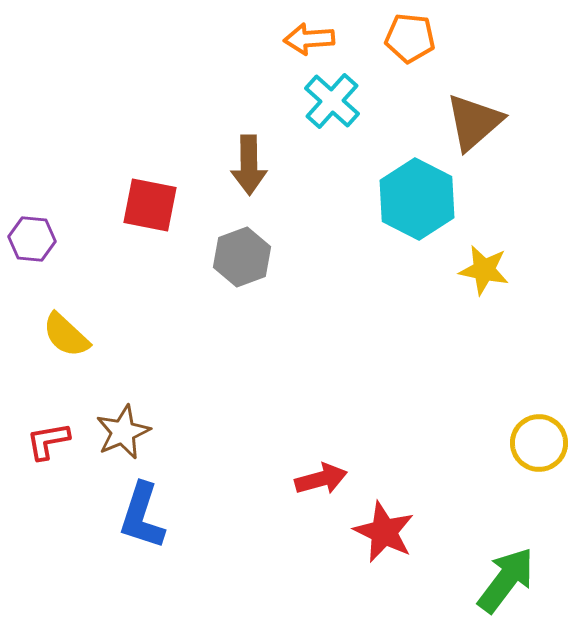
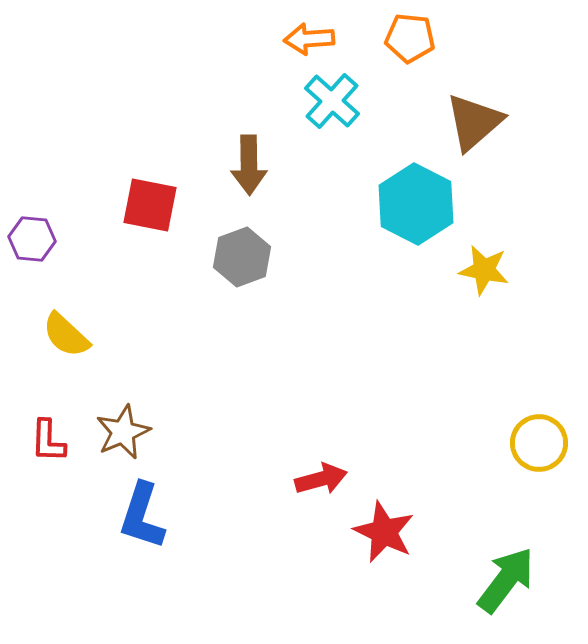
cyan hexagon: moved 1 px left, 5 px down
red L-shape: rotated 78 degrees counterclockwise
